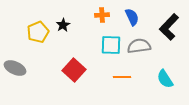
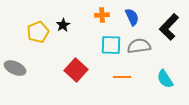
red square: moved 2 px right
